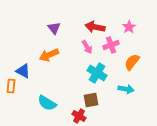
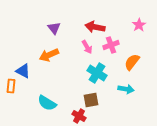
pink star: moved 10 px right, 2 px up
